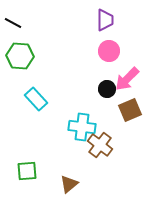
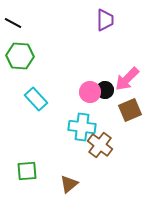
pink circle: moved 19 px left, 41 px down
black circle: moved 2 px left, 1 px down
